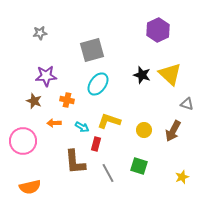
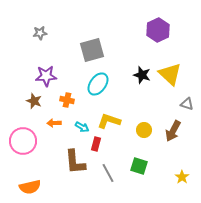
yellow star: rotated 16 degrees counterclockwise
